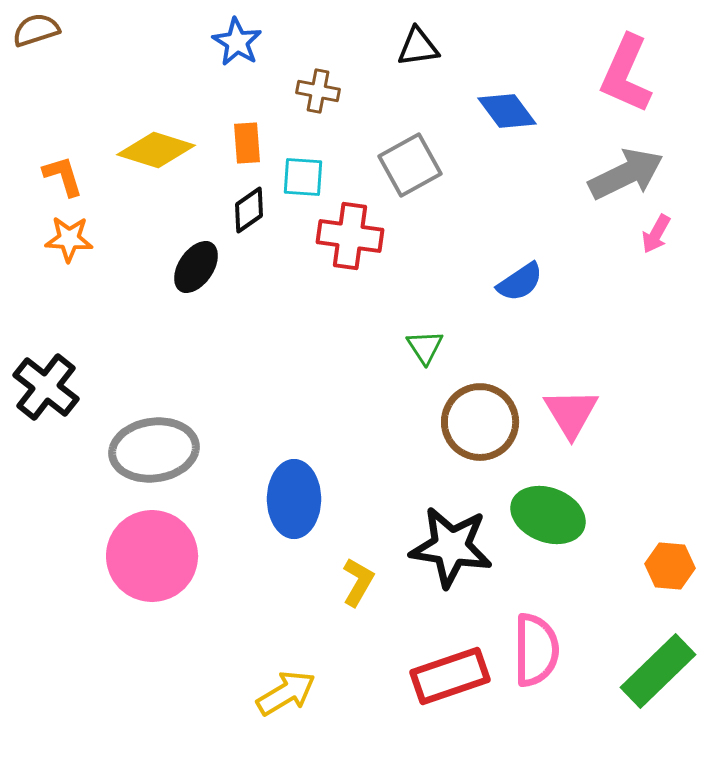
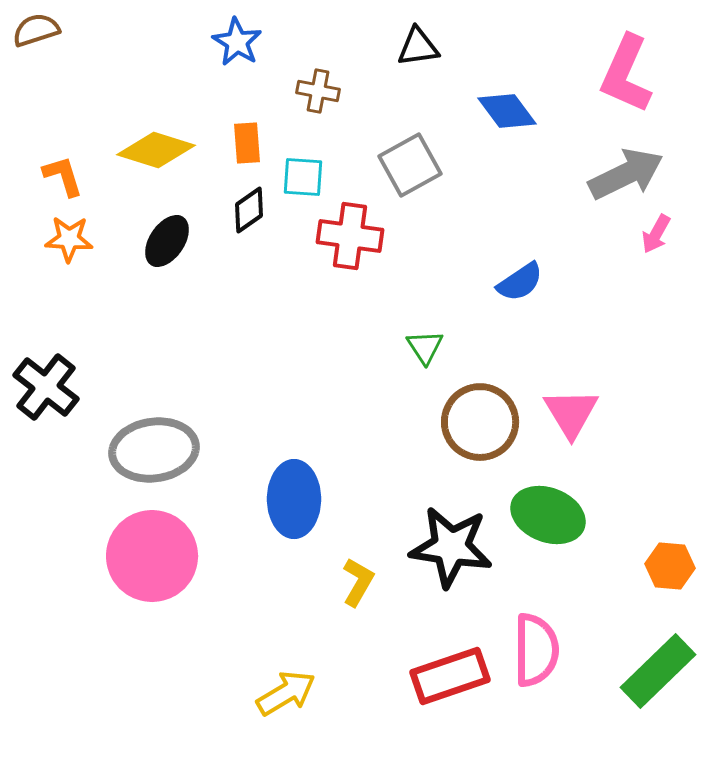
black ellipse: moved 29 px left, 26 px up
